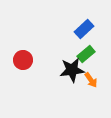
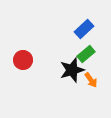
black star: rotated 10 degrees counterclockwise
